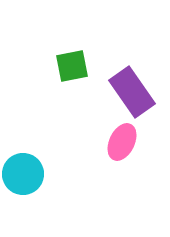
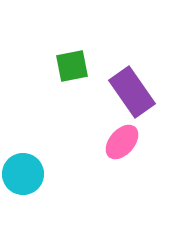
pink ellipse: rotated 15 degrees clockwise
